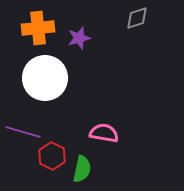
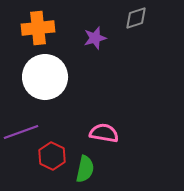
gray diamond: moved 1 px left
purple star: moved 16 px right
white circle: moved 1 px up
purple line: moved 2 px left; rotated 36 degrees counterclockwise
green semicircle: moved 3 px right
